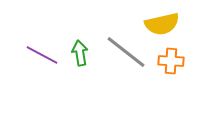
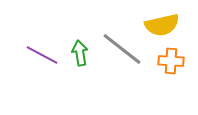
yellow semicircle: moved 1 px down
gray line: moved 4 px left, 3 px up
